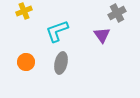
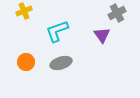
gray ellipse: rotated 60 degrees clockwise
